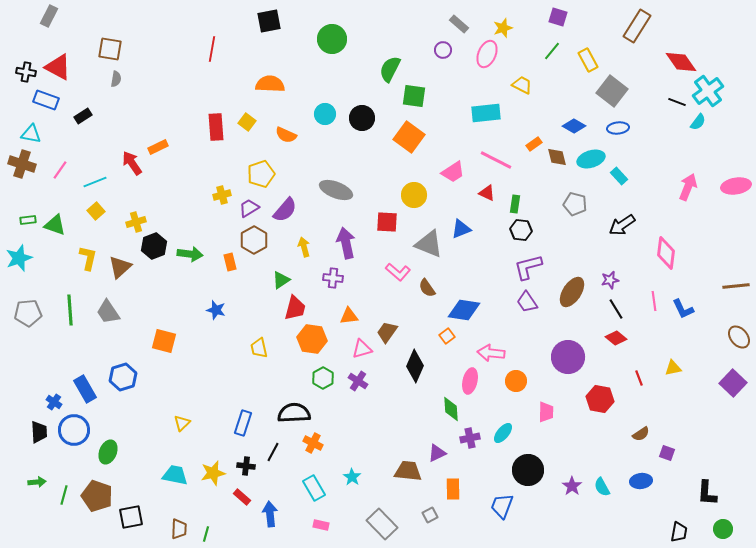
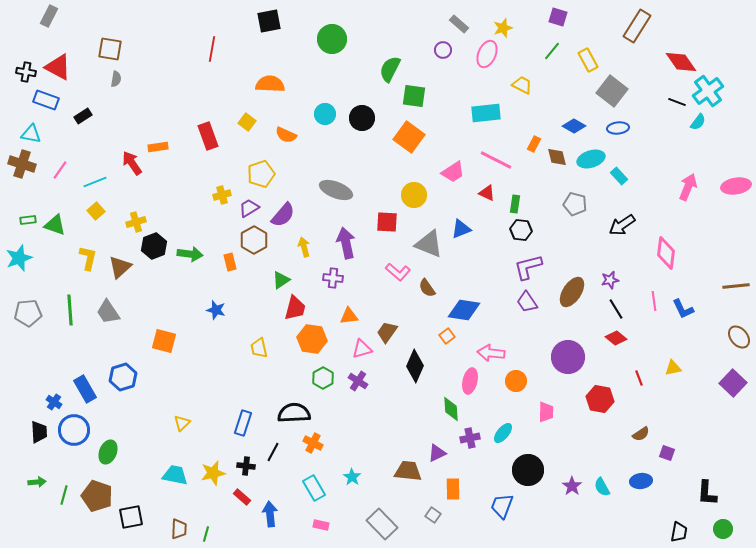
red rectangle at (216, 127): moved 8 px left, 9 px down; rotated 16 degrees counterclockwise
orange rectangle at (534, 144): rotated 28 degrees counterclockwise
orange rectangle at (158, 147): rotated 18 degrees clockwise
purple semicircle at (285, 210): moved 2 px left, 5 px down
gray square at (430, 515): moved 3 px right; rotated 28 degrees counterclockwise
